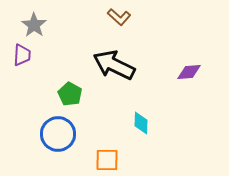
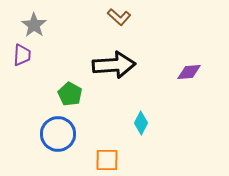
black arrow: rotated 150 degrees clockwise
cyan diamond: rotated 25 degrees clockwise
